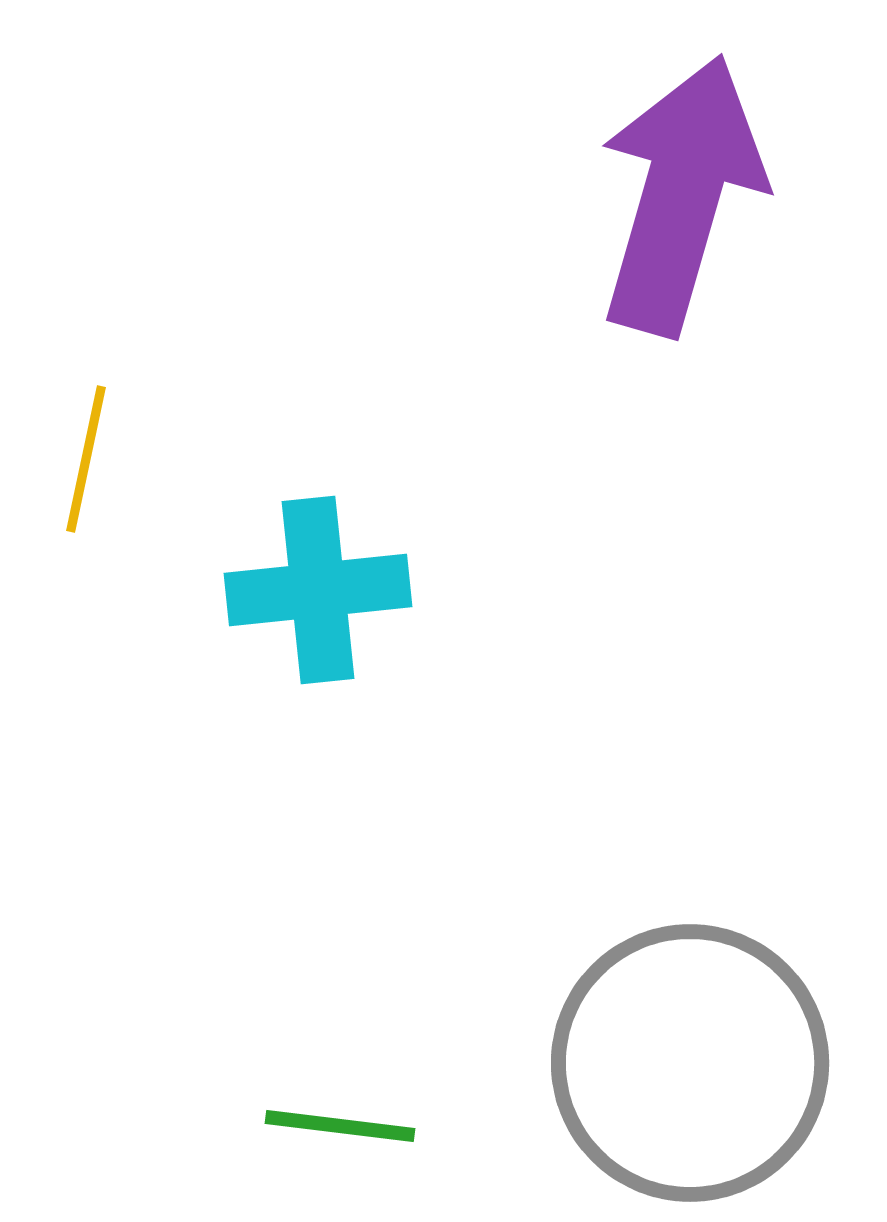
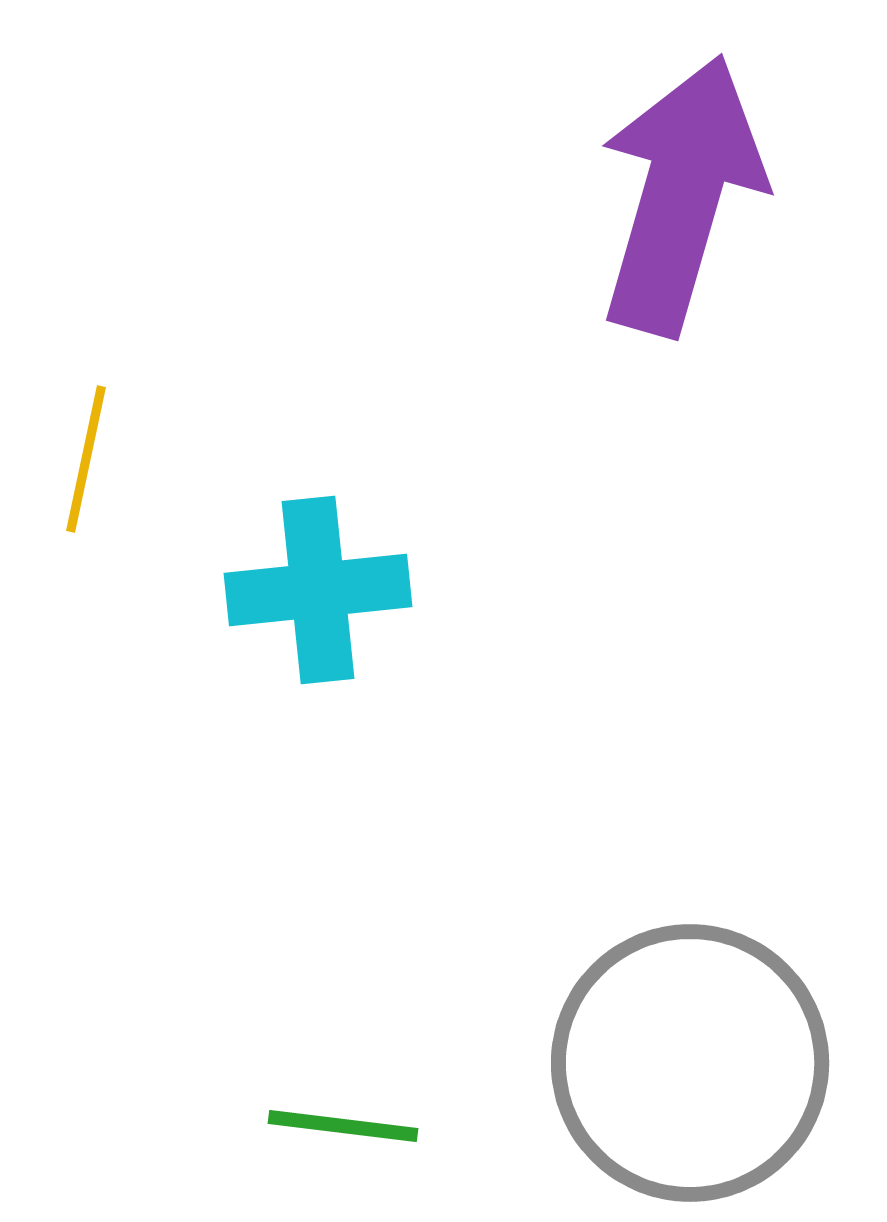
green line: moved 3 px right
